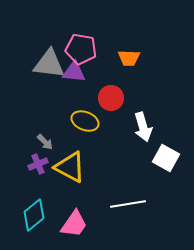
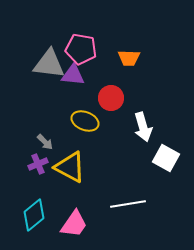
purple triangle: moved 1 px left, 3 px down
